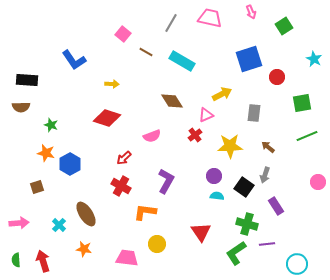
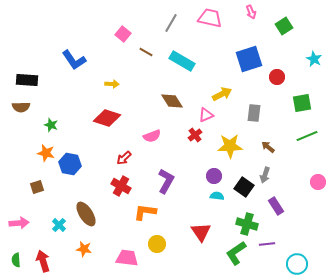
blue hexagon at (70, 164): rotated 20 degrees counterclockwise
